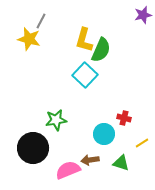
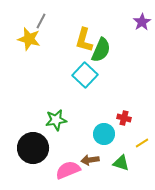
purple star: moved 1 px left, 7 px down; rotated 18 degrees counterclockwise
